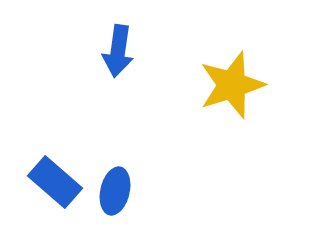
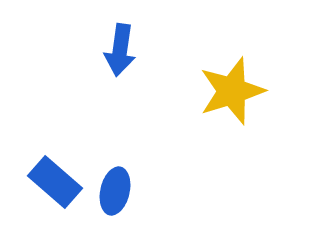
blue arrow: moved 2 px right, 1 px up
yellow star: moved 6 px down
